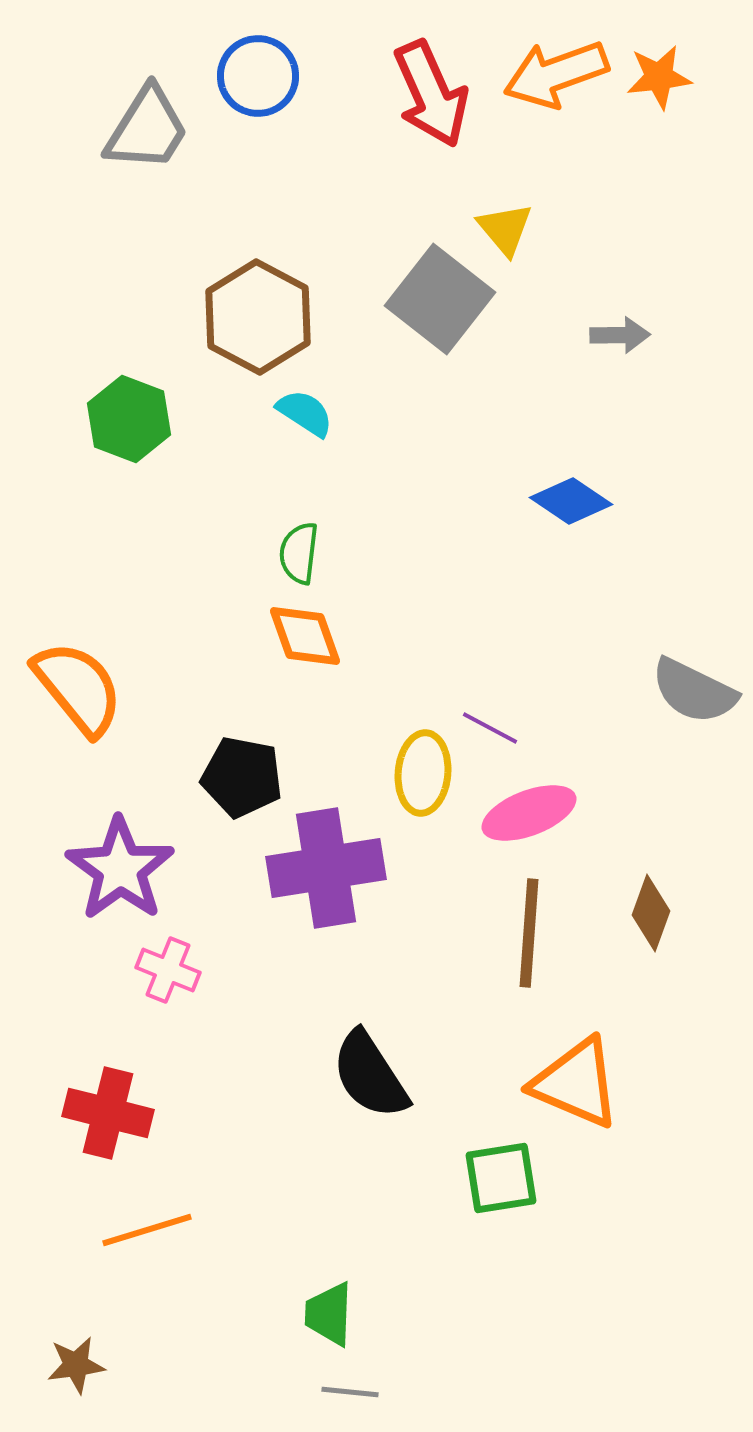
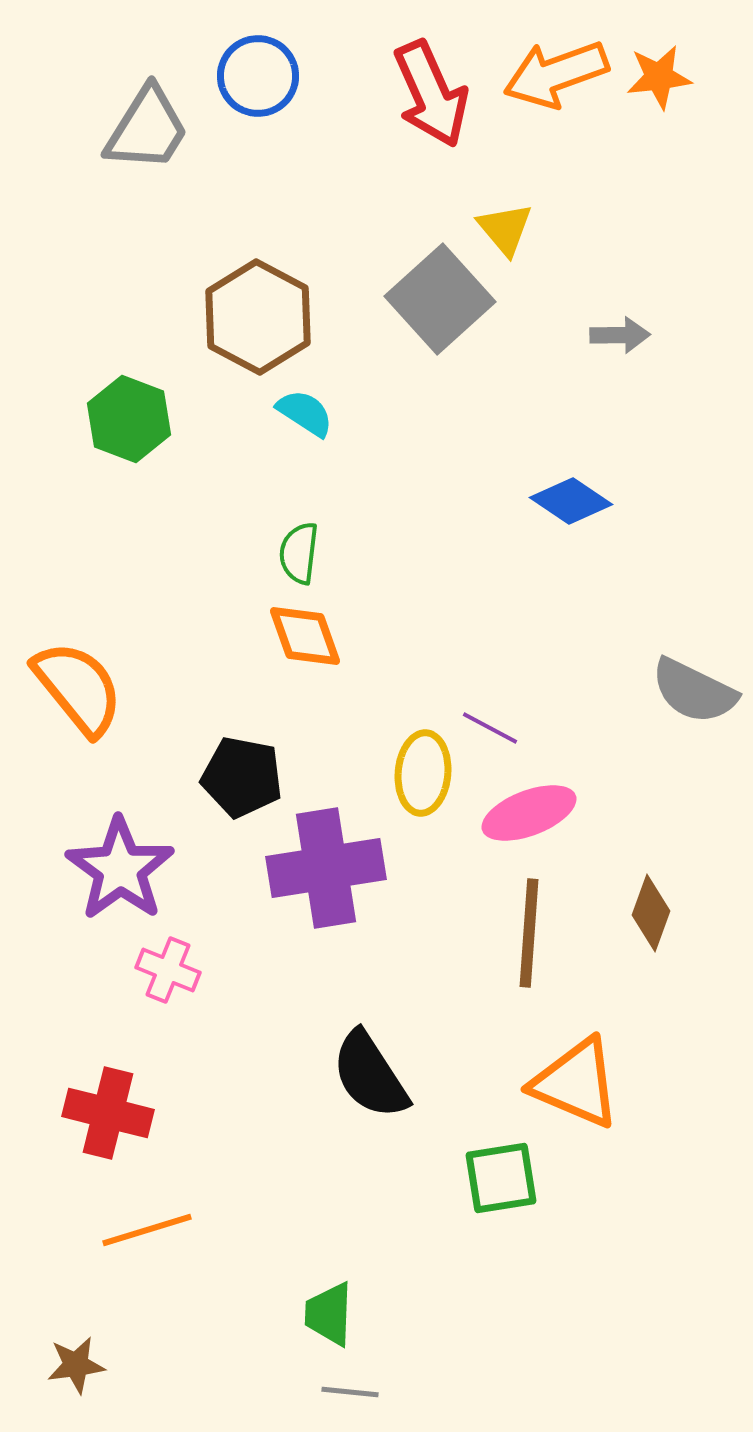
gray square: rotated 10 degrees clockwise
